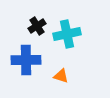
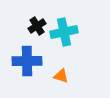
cyan cross: moved 3 px left, 2 px up
blue cross: moved 1 px right, 1 px down
